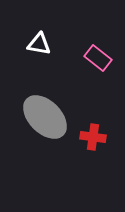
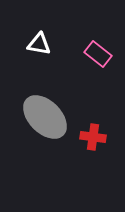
pink rectangle: moved 4 px up
